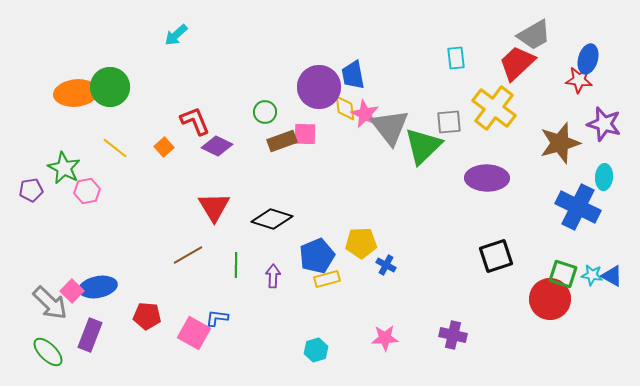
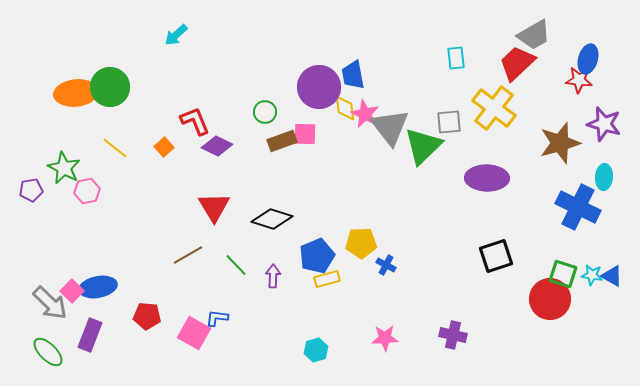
green line at (236, 265): rotated 45 degrees counterclockwise
